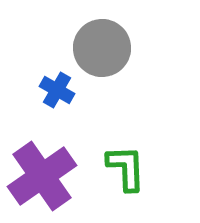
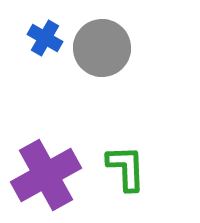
blue cross: moved 12 px left, 52 px up
purple cross: moved 4 px right, 1 px up; rotated 6 degrees clockwise
